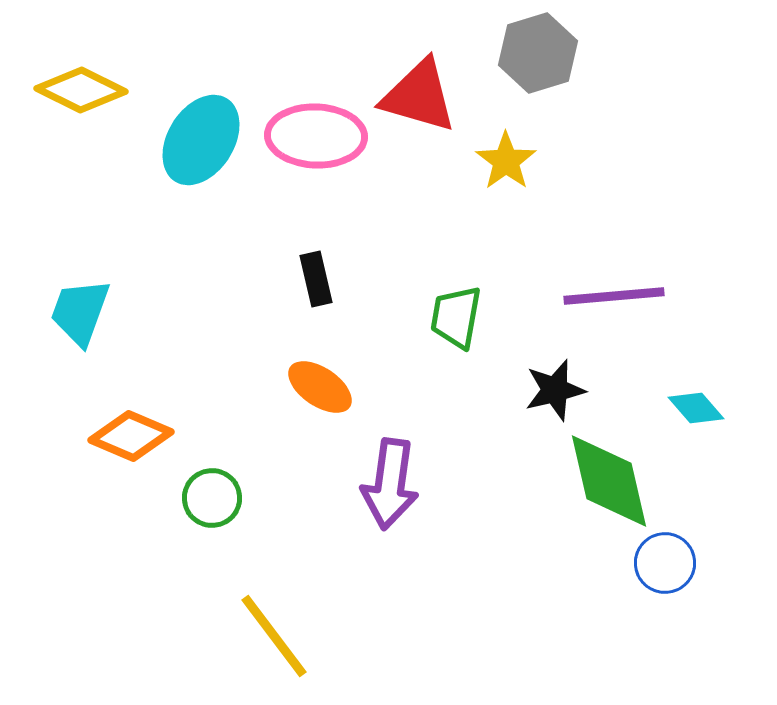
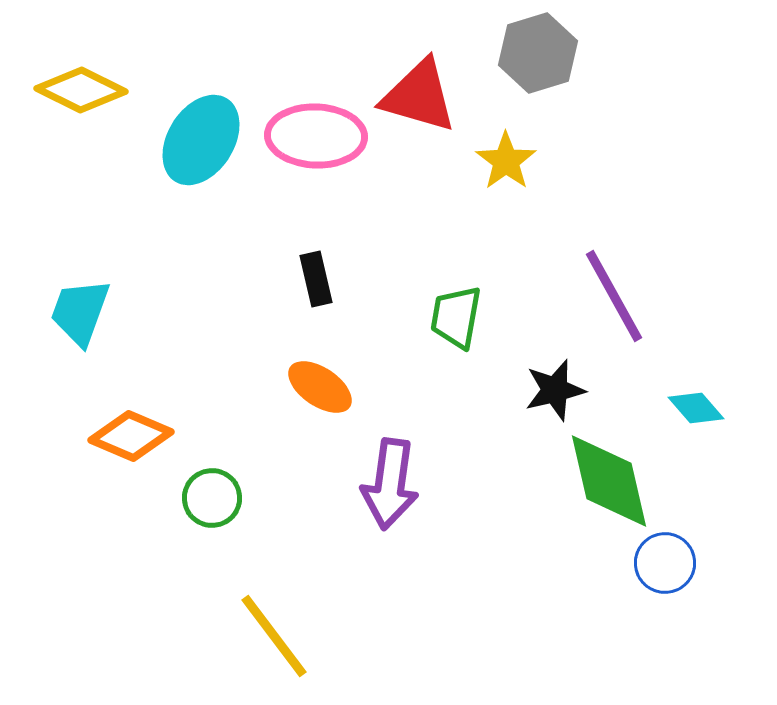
purple line: rotated 66 degrees clockwise
